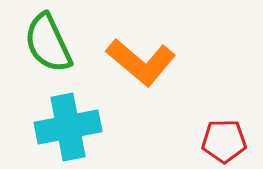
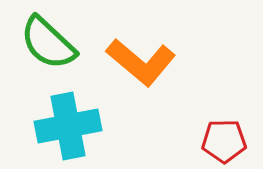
green semicircle: rotated 22 degrees counterclockwise
cyan cross: moved 1 px up
